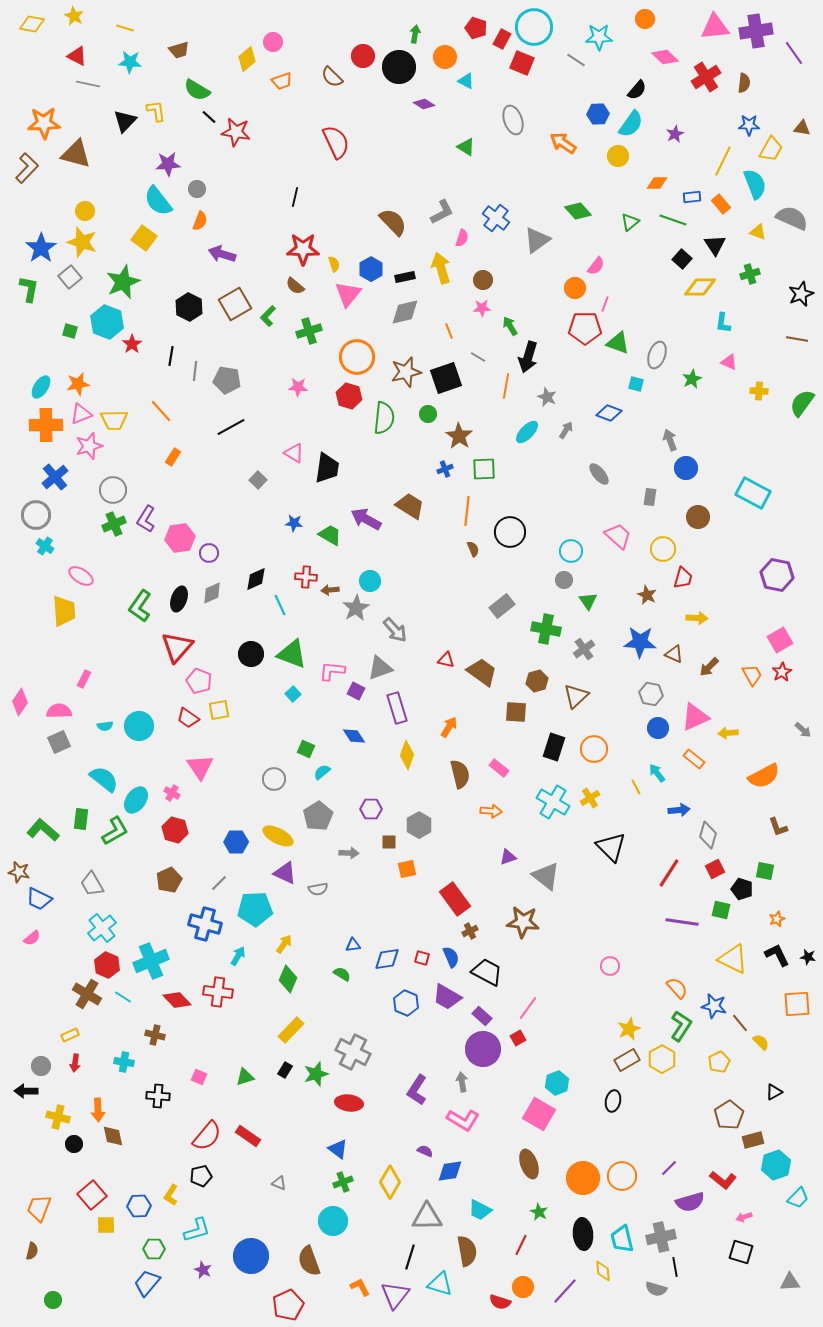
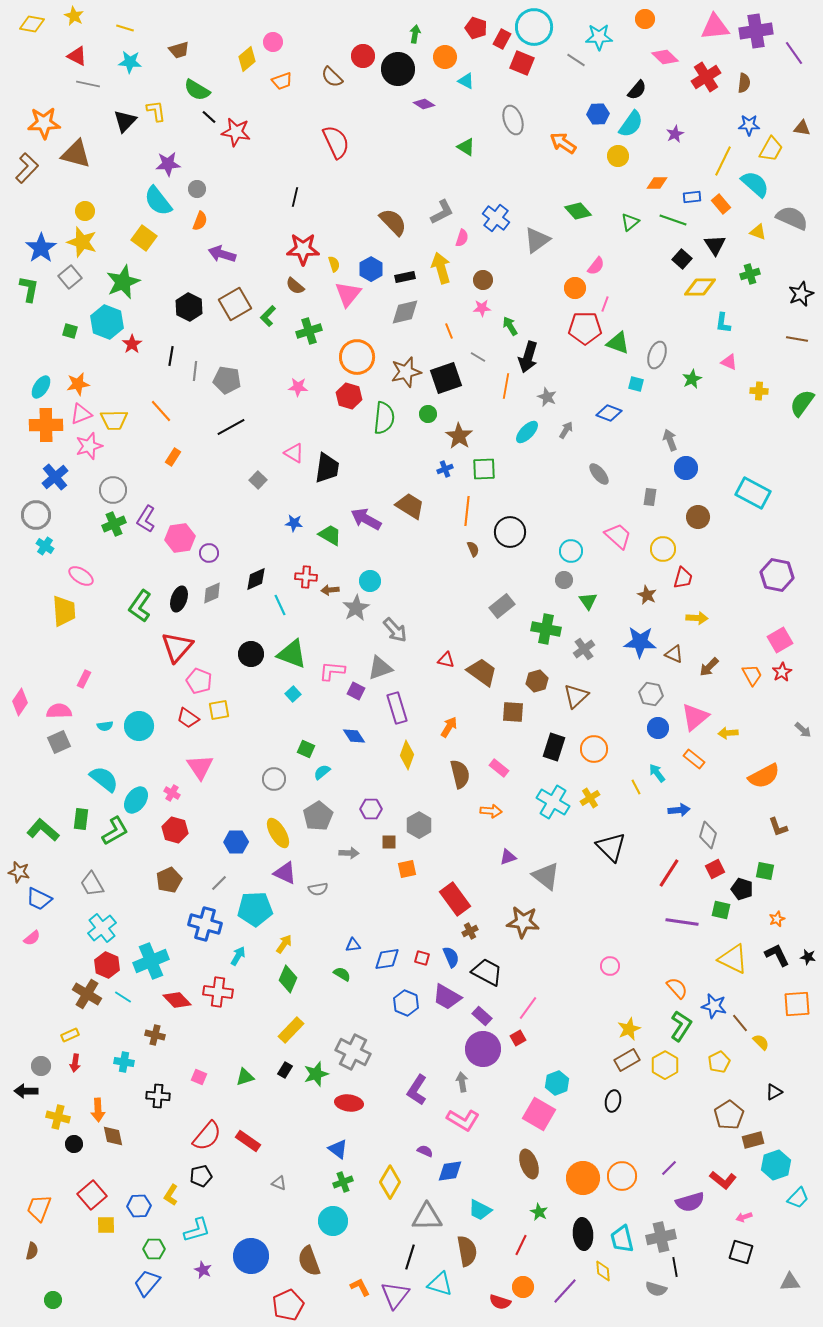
black circle at (399, 67): moved 1 px left, 2 px down
cyan semicircle at (755, 184): rotated 28 degrees counterclockwise
brown square at (516, 712): moved 3 px left
pink triangle at (695, 717): rotated 16 degrees counterclockwise
yellow ellipse at (278, 836): moved 3 px up; rotated 32 degrees clockwise
yellow hexagon at (662, 1059): moved 3 px right, 6 px down
red rectangle at (248, 1136): moved 5 px down
